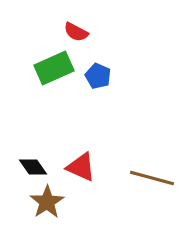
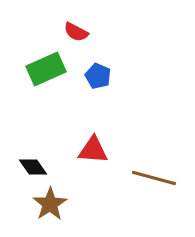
green rectangle: moved 8 px left, 1 px down
red triangle: moved 12 px right, 17 px up; rotated 20 degrees counterclockwise
brown line: moved 2 px right
brown star: moved 3 px right, 2 px down
